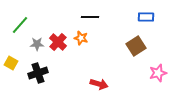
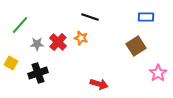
black line: rotated 18 degrees clockwise
pink star: rotated 18 degrees counterclockwise
